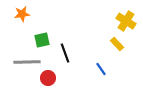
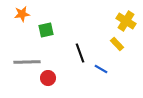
green square: moved 4 px right, 10 px up
black line: moved 15 px right
blue line: rotated 24 degrees counterclockwise
